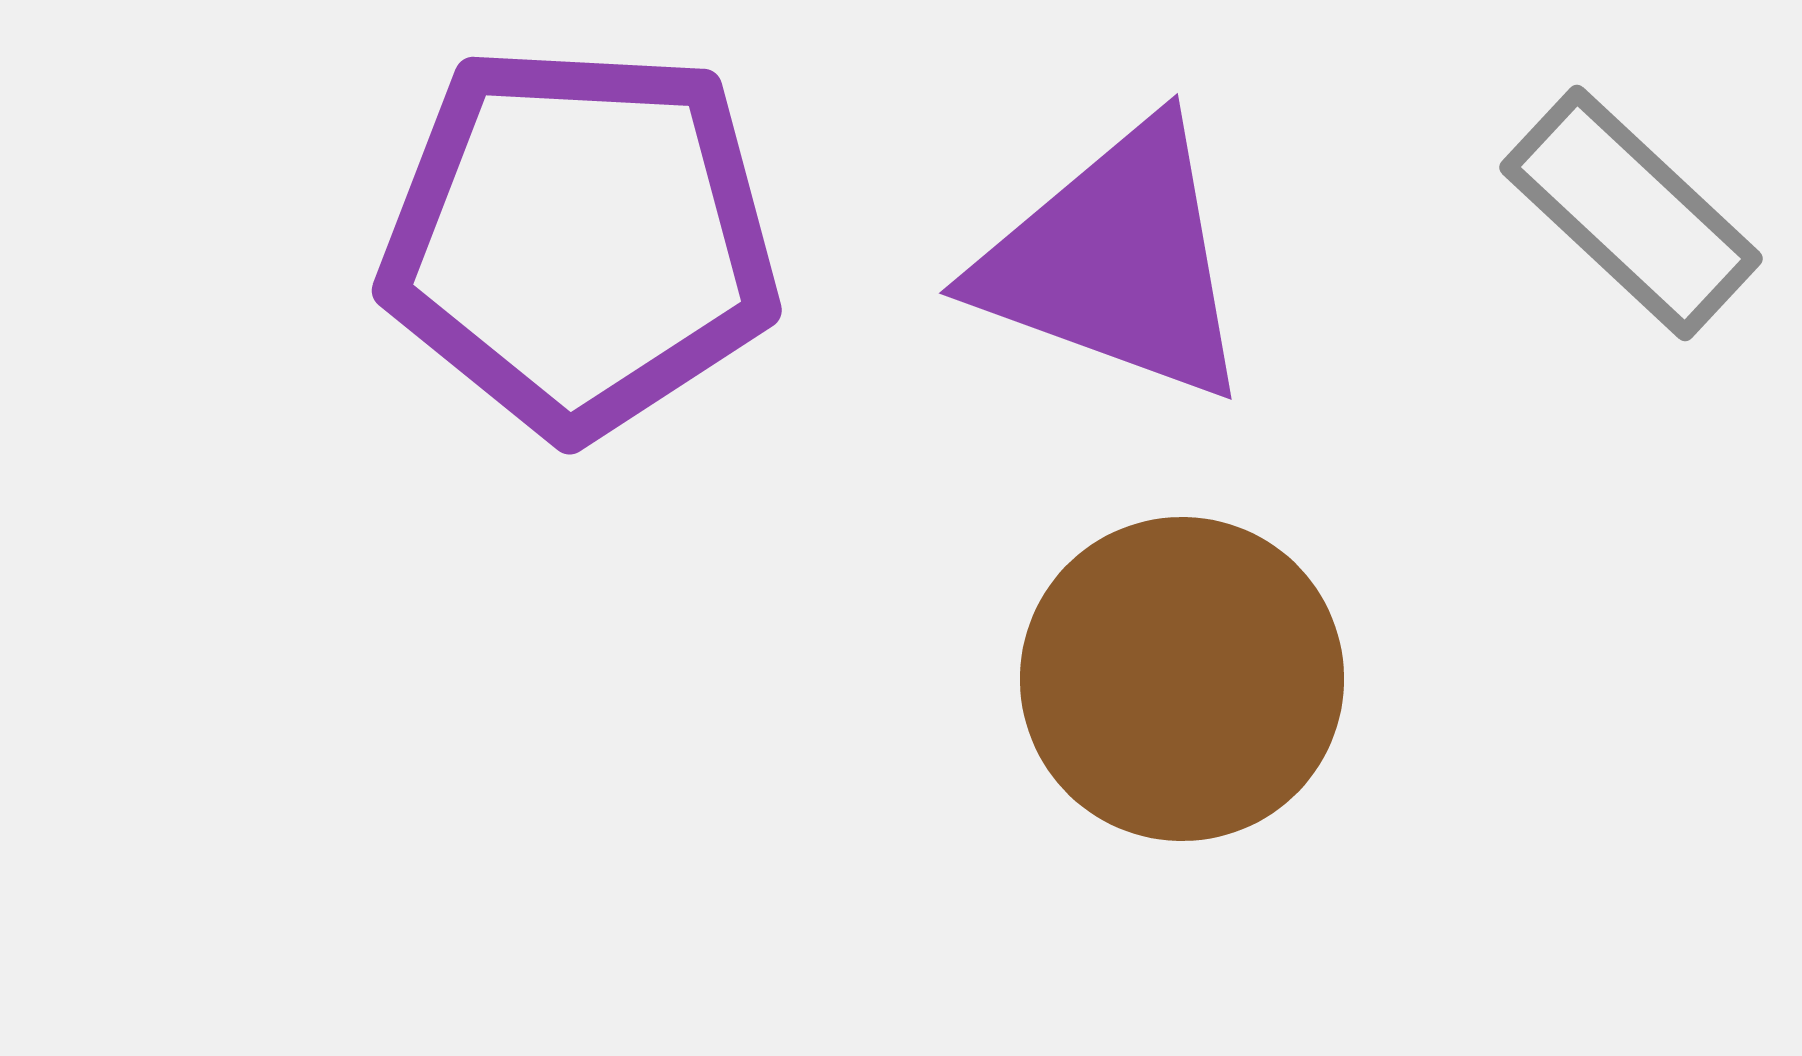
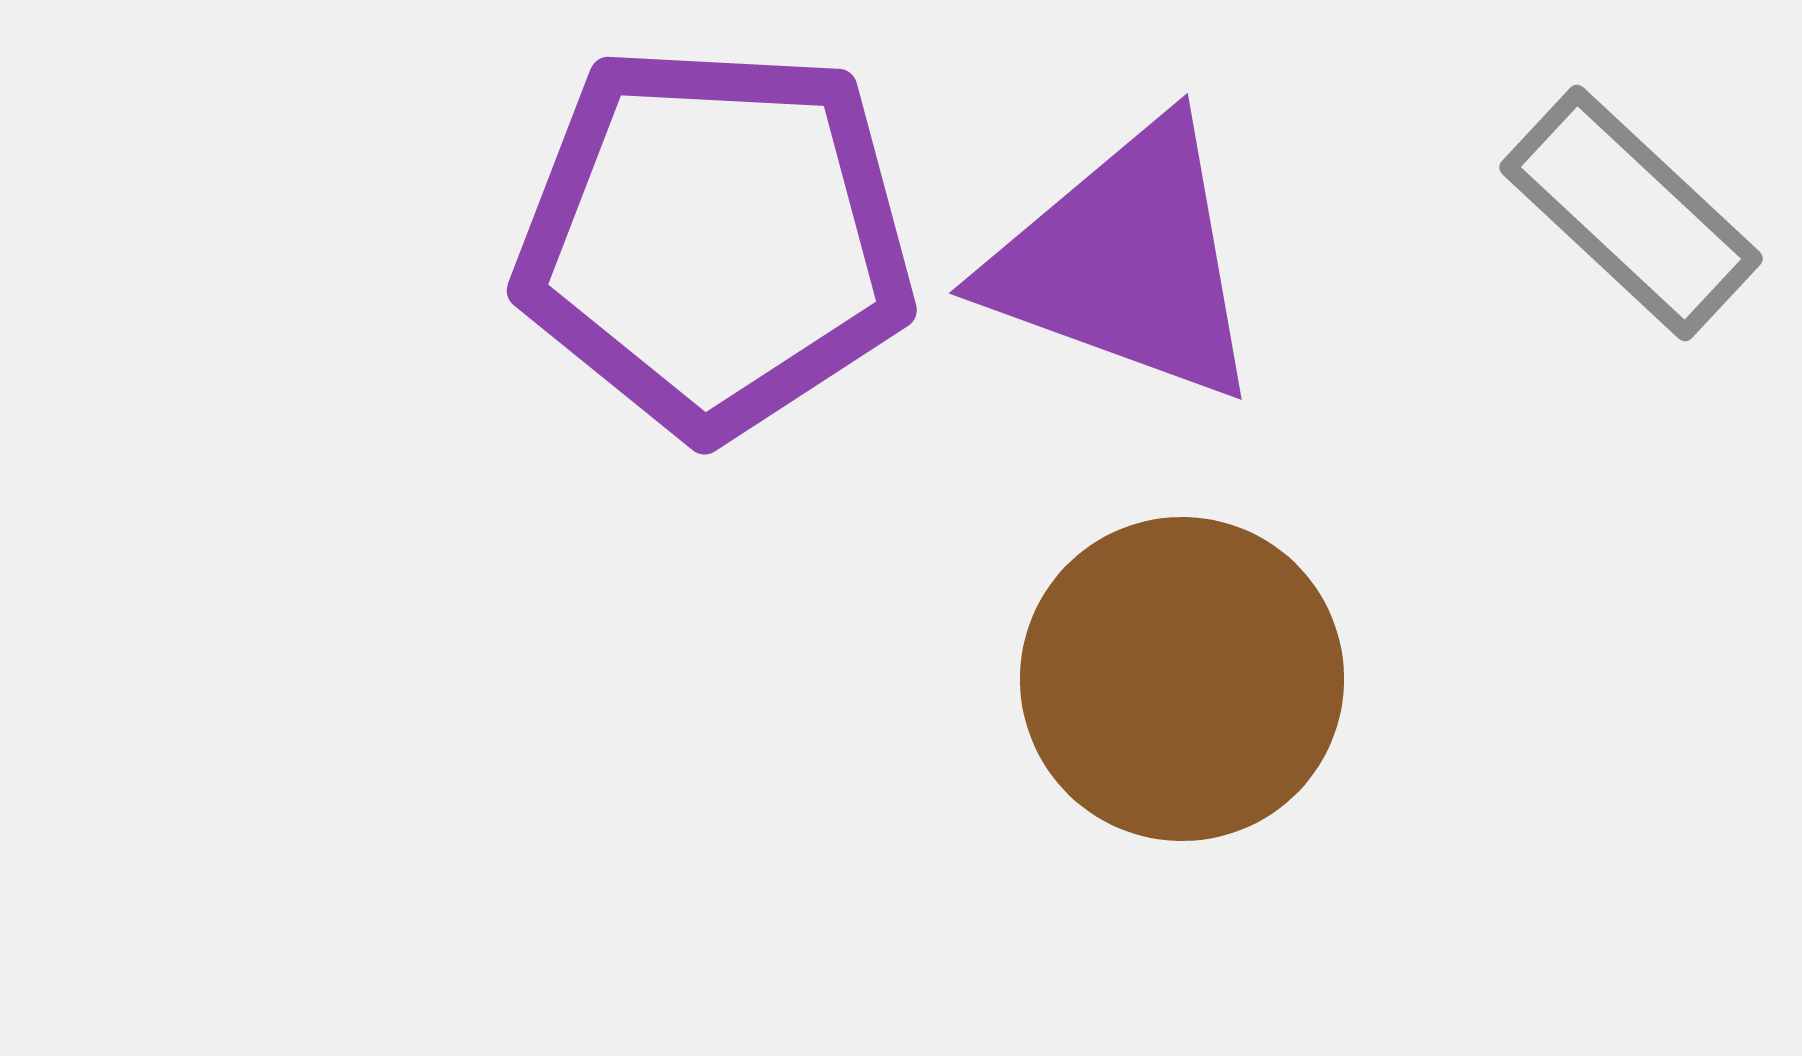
purple pentagon: moved 135 px right
purple triangle: moved 10 px right
